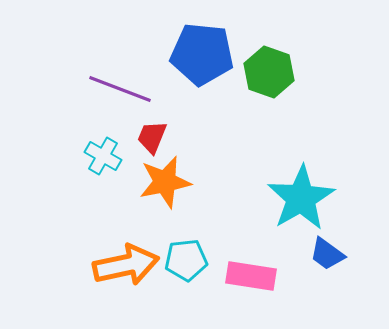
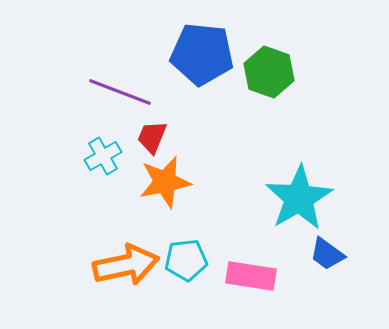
purple line: moved 3 px down
cyan cross: rotated 30 degrees clockwise
cyan star: moved 2 px left
